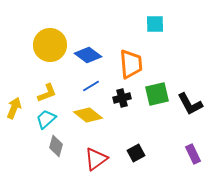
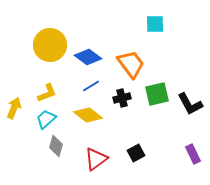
blue diamond: moved 2 px down
orange trapezoid: rotated 32 degrees counterclockwise
